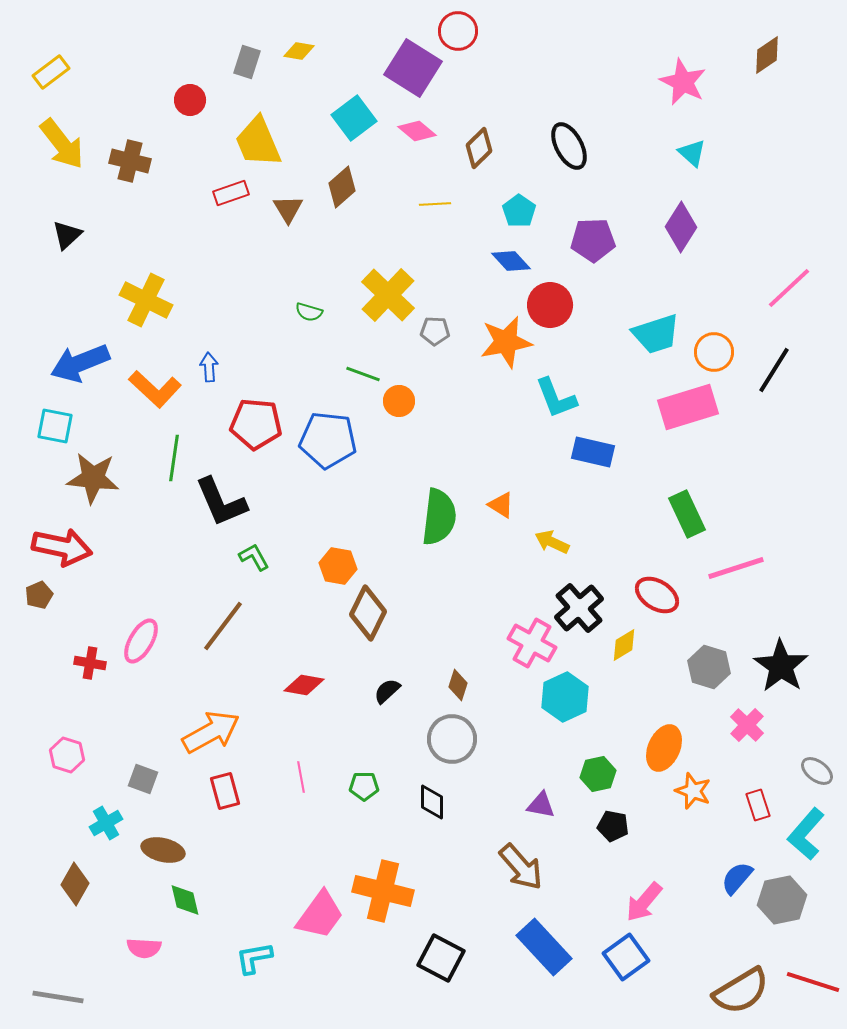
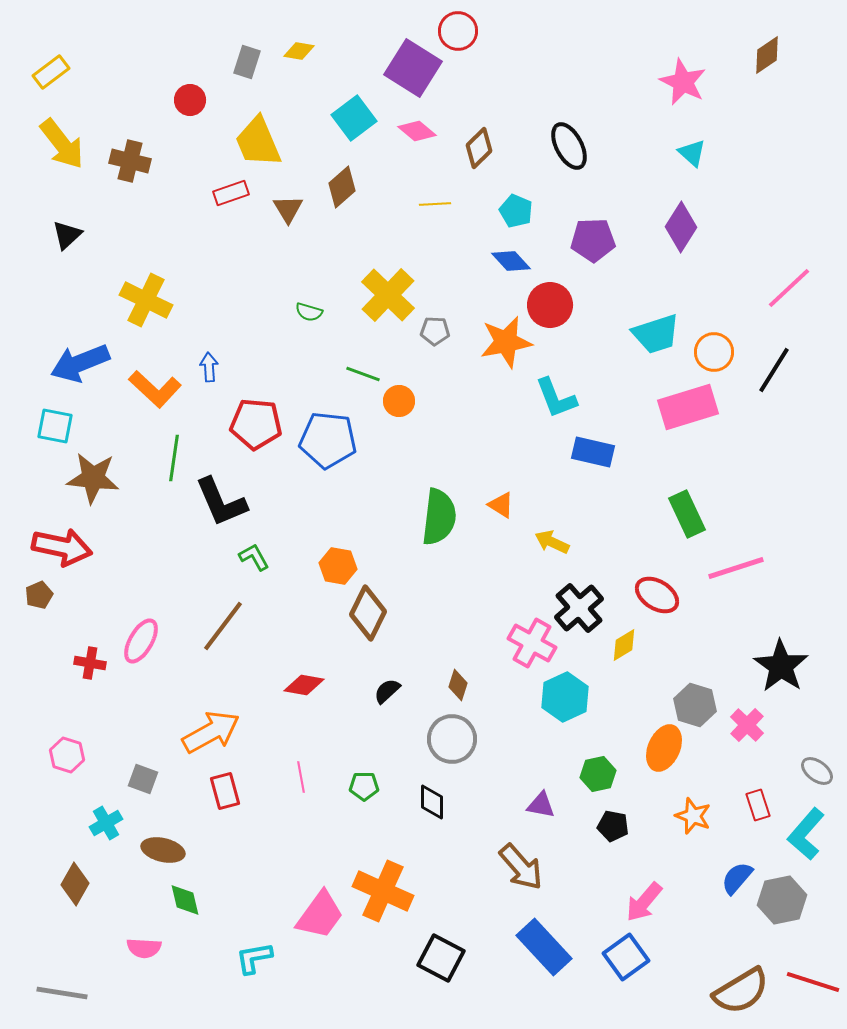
cyan pentagon at (519, 211): moved 3 px left; rotated 12 degrees counterclockwise
gray hexagon at (709, 667): moved 14 px left, 38 px down
orange star at (693, 791): moved 25 px down
orange cross at (383, 891): rotated 10 degrees clockwise
gray line at (58, 997): moved 4 px right, 4 px up
